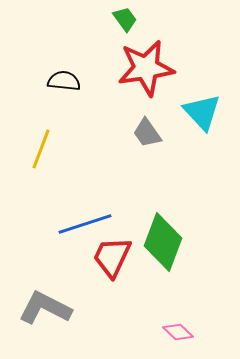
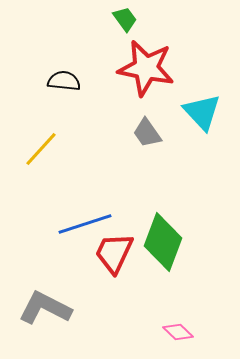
red star: rotated 20 degrees clockwise
yellow line: rotated 21 degrees clockwise
red trapezoid: moved 2 px right, 4 px up
